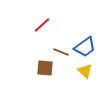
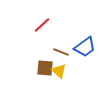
yellow triangle: moved 26 px left
